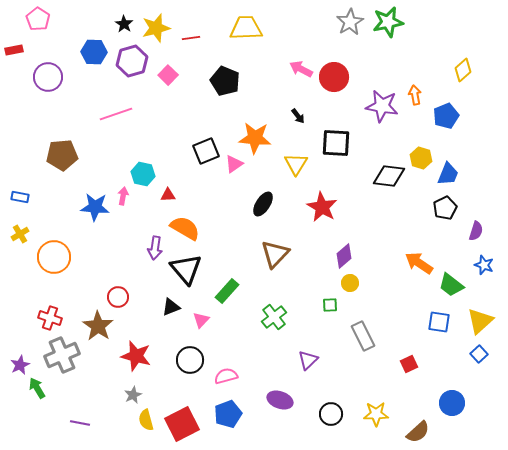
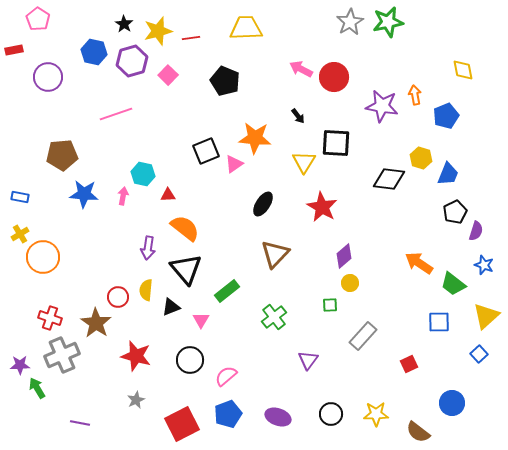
yellow star at (156, 28): moved 2 px right, 3 px down
blue hexagon at (94, 52): rotated 10 degrees clockwise
yellow diamond at (463, 70): rotated 60 degrees counterclockwise
yellow triangle at (296, 164): moved 8 px right, 2 px up
black diamond at (389, 176): moved 3 px down
blue star at (95, 207): moved 11 px left, 13 px up
black pentagon at (445, 208): moved 10 px right, 4 px down
orange semicircle at (185, 228): rotated 8 degrees clockwise
purple arrow at (155, 248): moved 7 px left
orange circle at (54, 257): moved 11 px left
green trapezoid at (451, 285): moved 2 px right, 1 px up
green rectangle at (227, 291): rotated 10 degrees clockwise
pink triangle at (201, 320): rotated 12 degrees counterclockwise
yellow triangle at (480, 321): moved 6 px right, 5 px up
blue square at (439, 322): rotated 10 degrees counterclockwise
brown star at (98, 326): moved 2 px left, 3 px up
gray rectangle at (363, 336): rotated 68 degrees clockwise
purple triangle at (308, 360): rotated 10 degrees counterclockwise
purple star at (20, 365): rotated 24 degrees clockwise
pink semicircle at (226, 376): rotated 25 degrees counterclockwise
gray star at (133, 395): moved 3 px right, 5 px down
purple ellipse at (280, 400): moved 2 px left, 17 px down
yellow semicircle at (146, 420): moved 130 px up; rotated 20 degrees clockwise
brown semicircle at (418, 432): rotated 80 degrees clockwise
